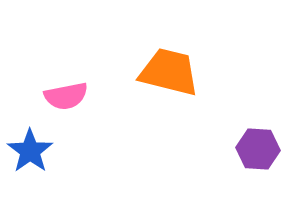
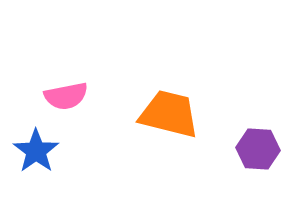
orange trapezoid: moved 42 px down
blue star: moved 6 px right
